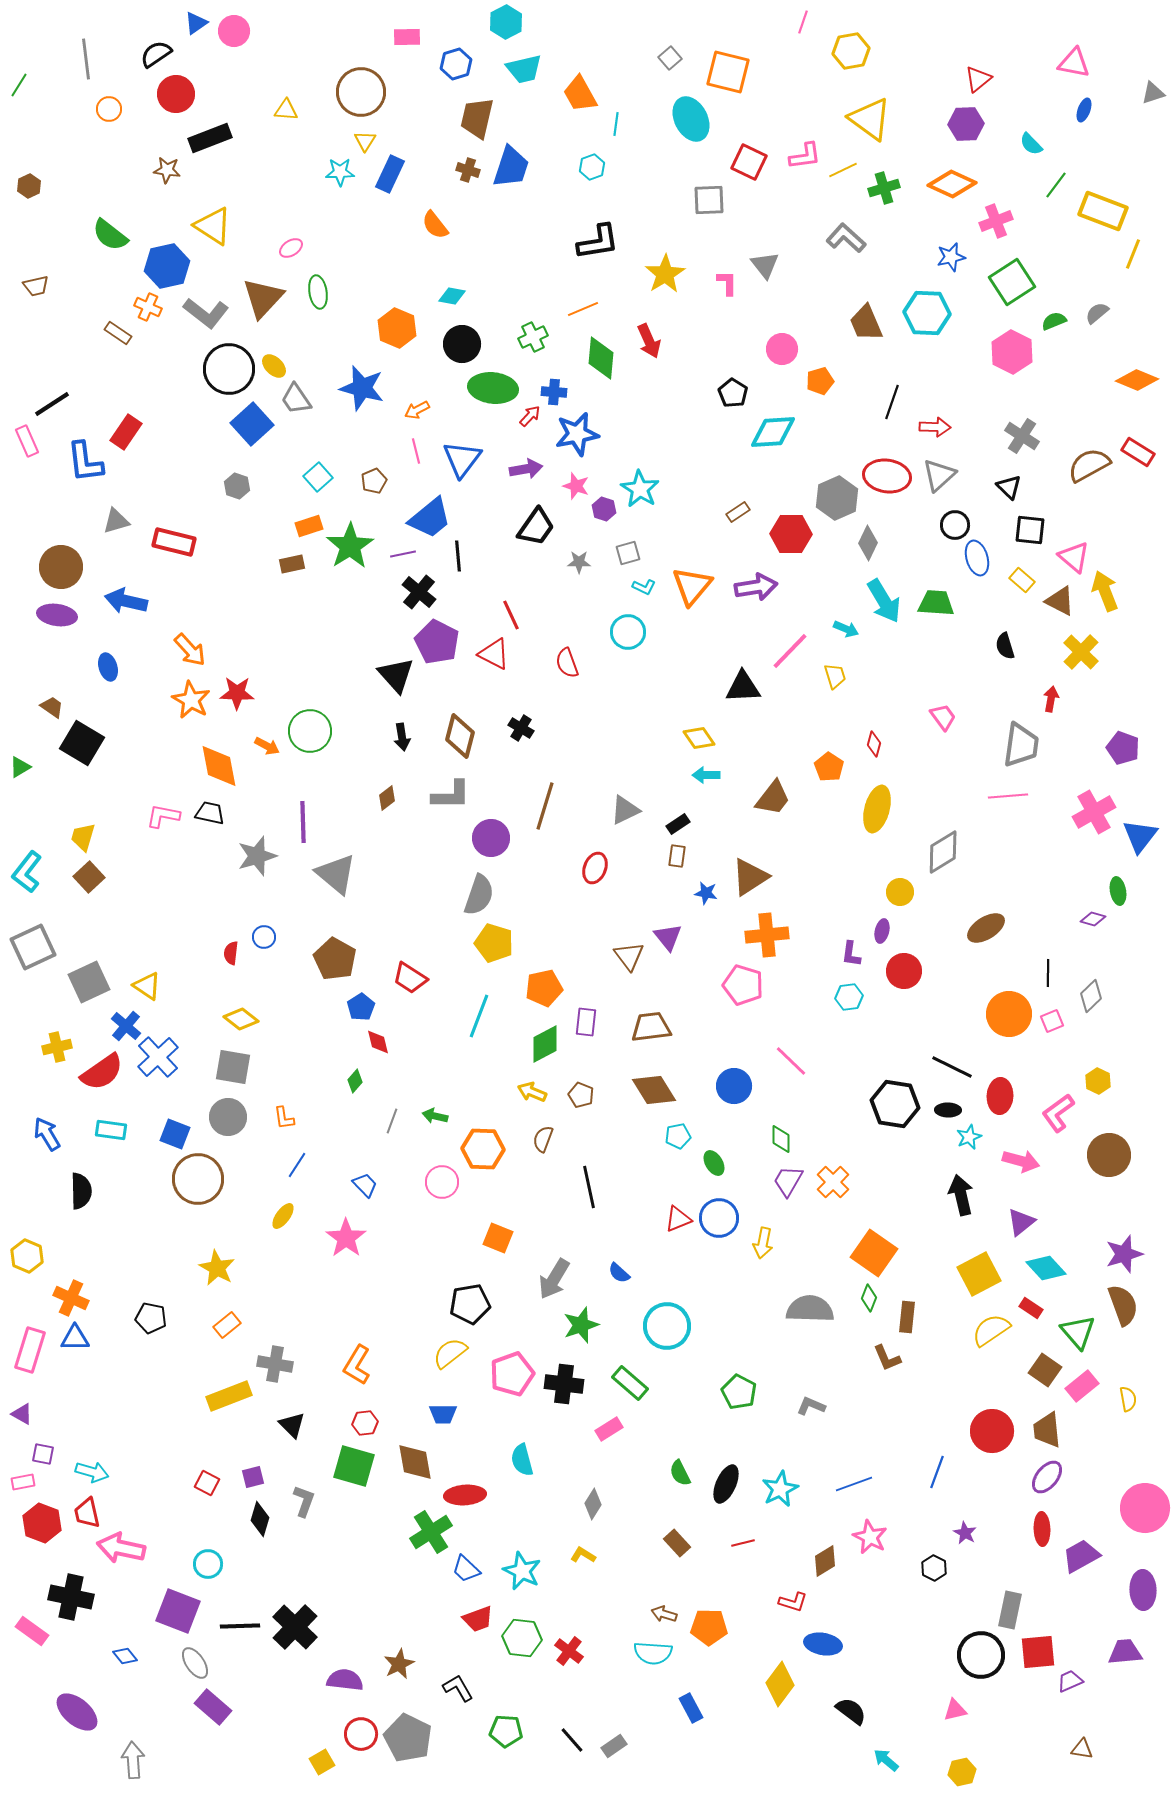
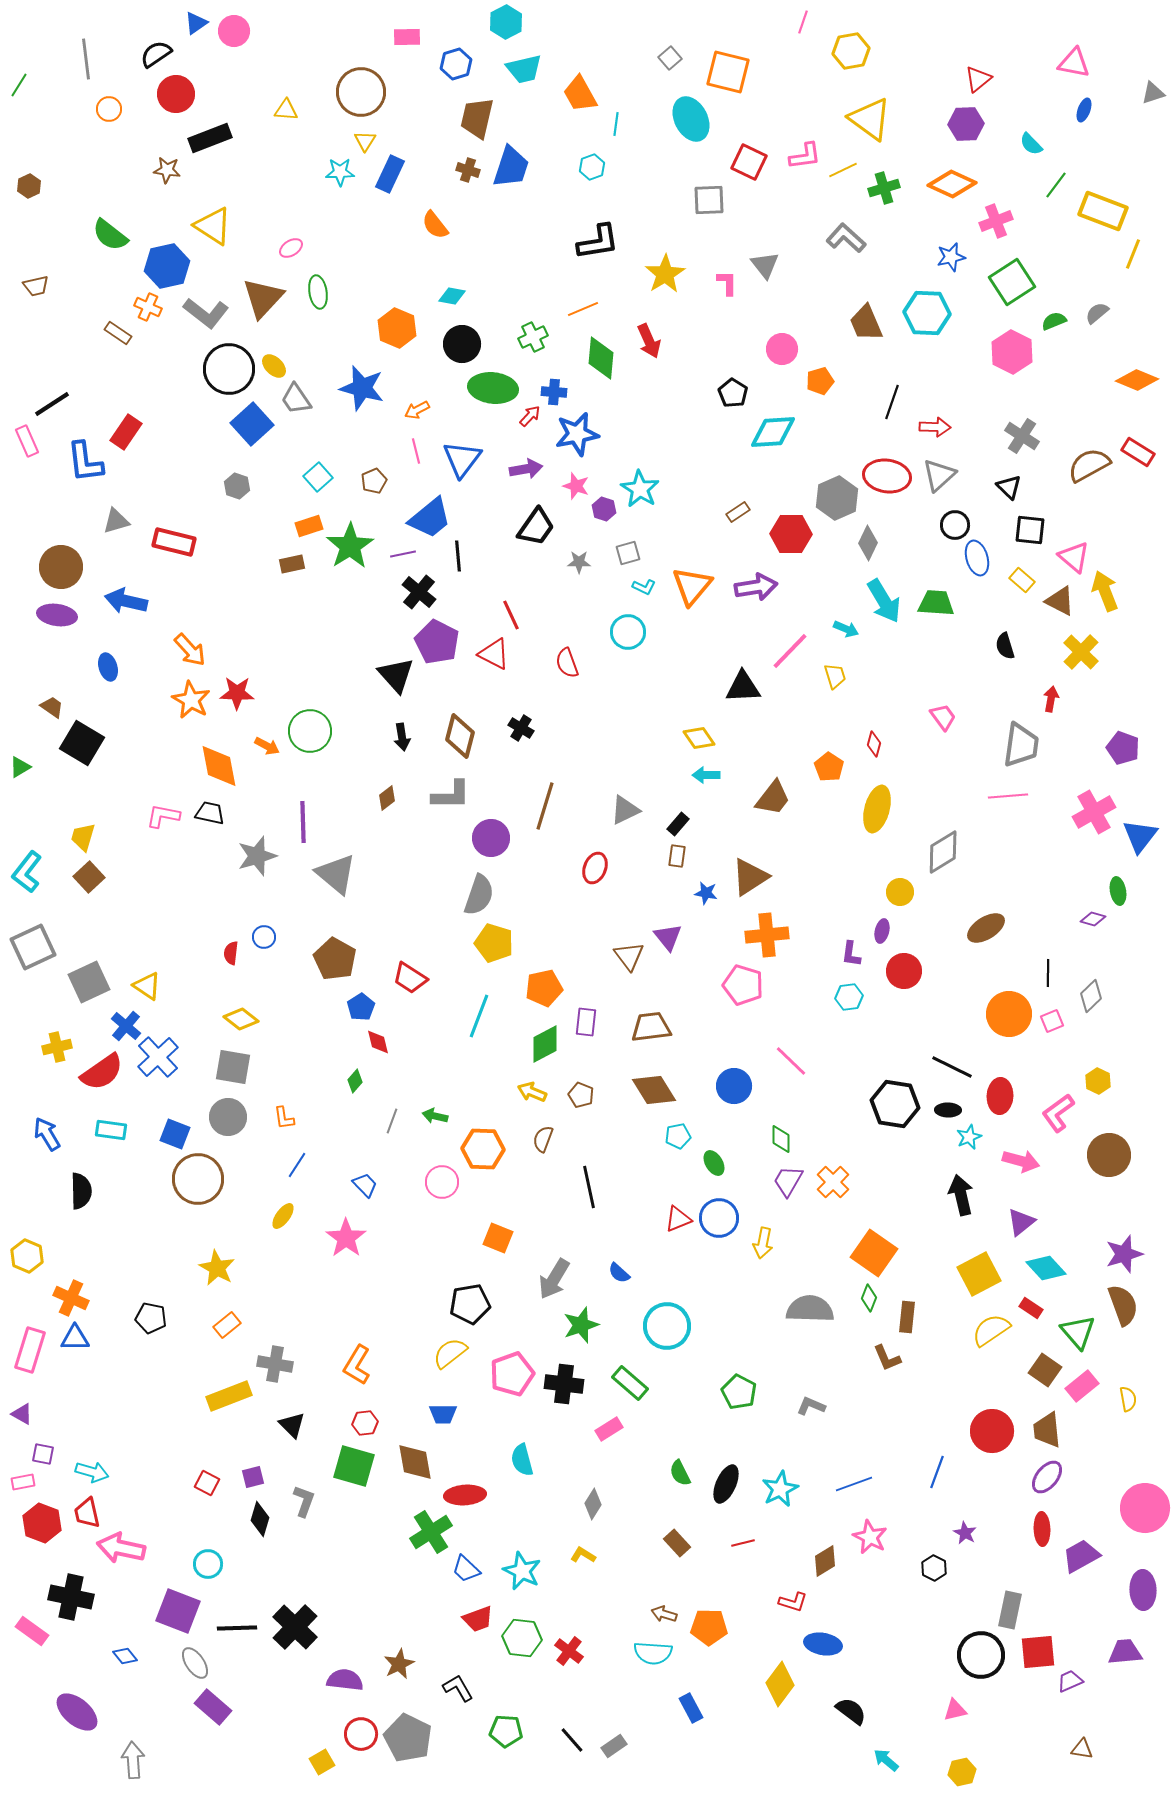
black rectangle at (678, 824): rotated 15 degrees counterclockwise
black line at (240, 1626): moved 3 px left, 2 px down
